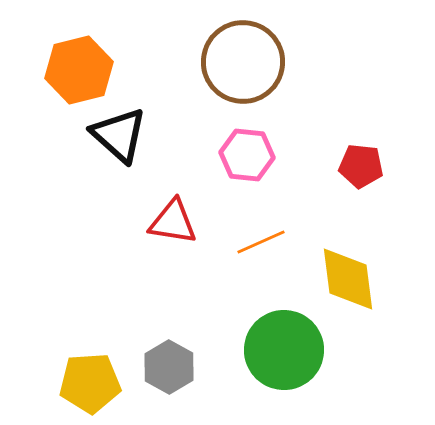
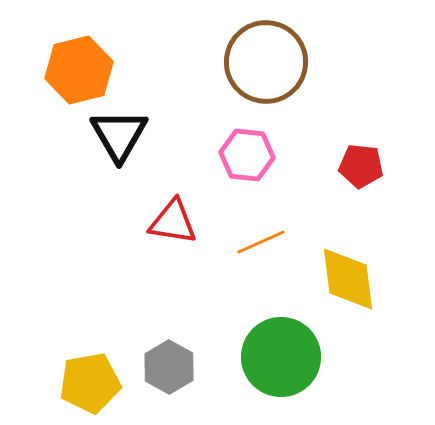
brown circle: moved 23 px right
black triangle: rotated 18 degrees clockwise
green circle: moved 3 px left, 7 px down
yellow pentagon: rotated 6 degrees counterclockwise
